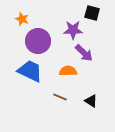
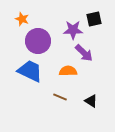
black square: moved 2 px right, 6 px down; rotated 28 degrees counterclockwise
